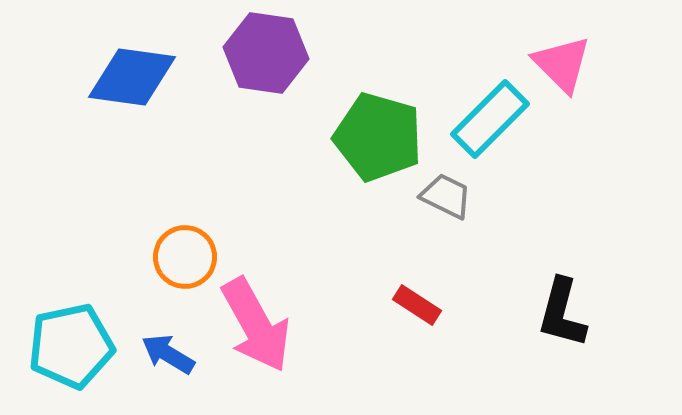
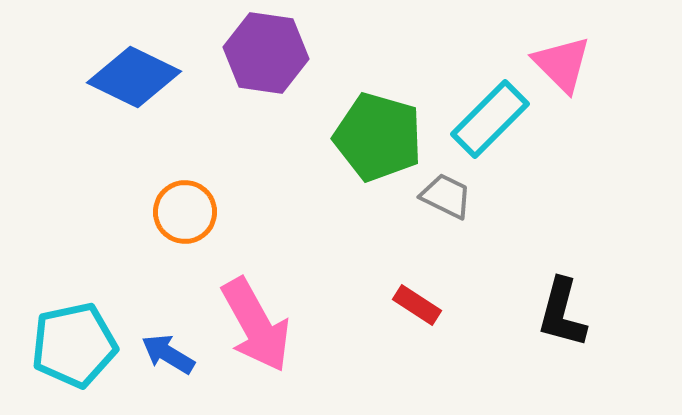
blue diamond: moved 2 px right; rotated 18 degrees clockwise
orange circle: moved 45 px up
cyan pentagon: moved 3 px right, 1 px up
